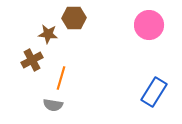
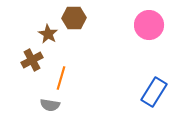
brown star: rotated 24 degrees clockwise
gray semicircle: moved 3 px left
